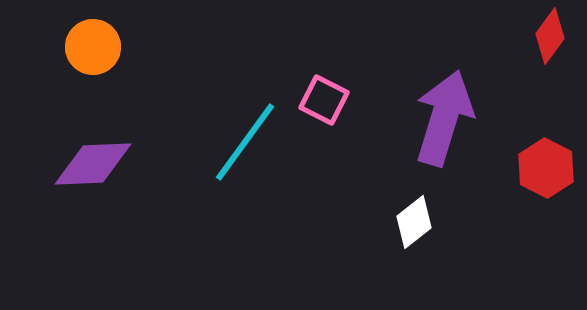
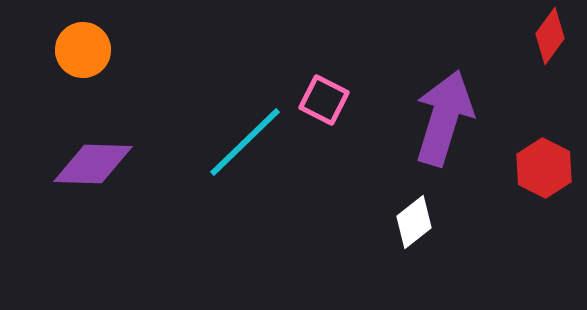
orange circle: moved 10 px left, 3 px down
cyan line: rotated 10 degrees clockwise
purple diamond: rotated 4 degrees clockwise
red hexagon: moved 2 px left
